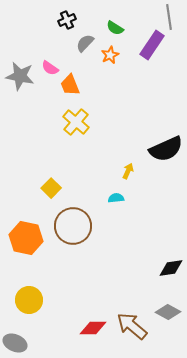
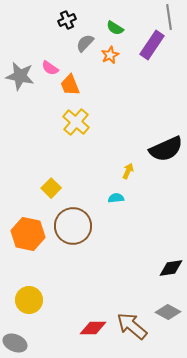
orange hexagon: moved 2 px right, 4 px up
